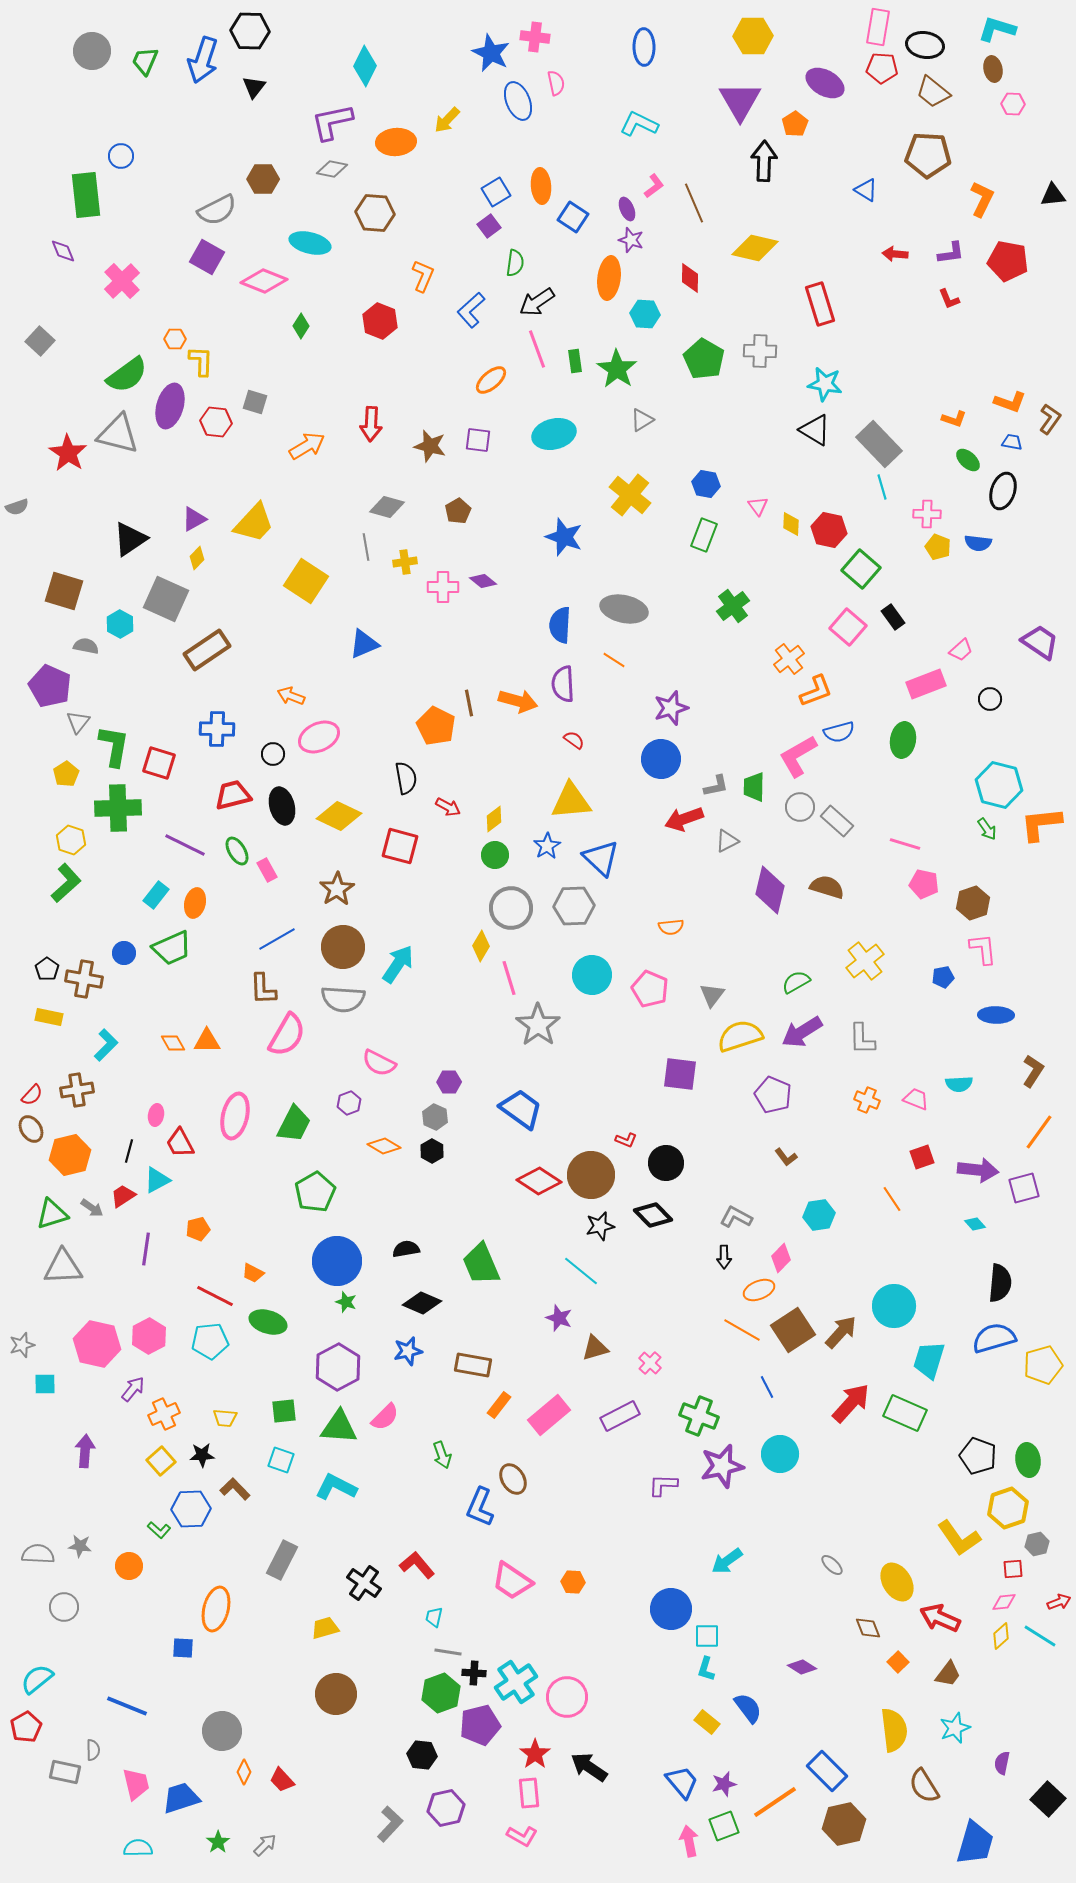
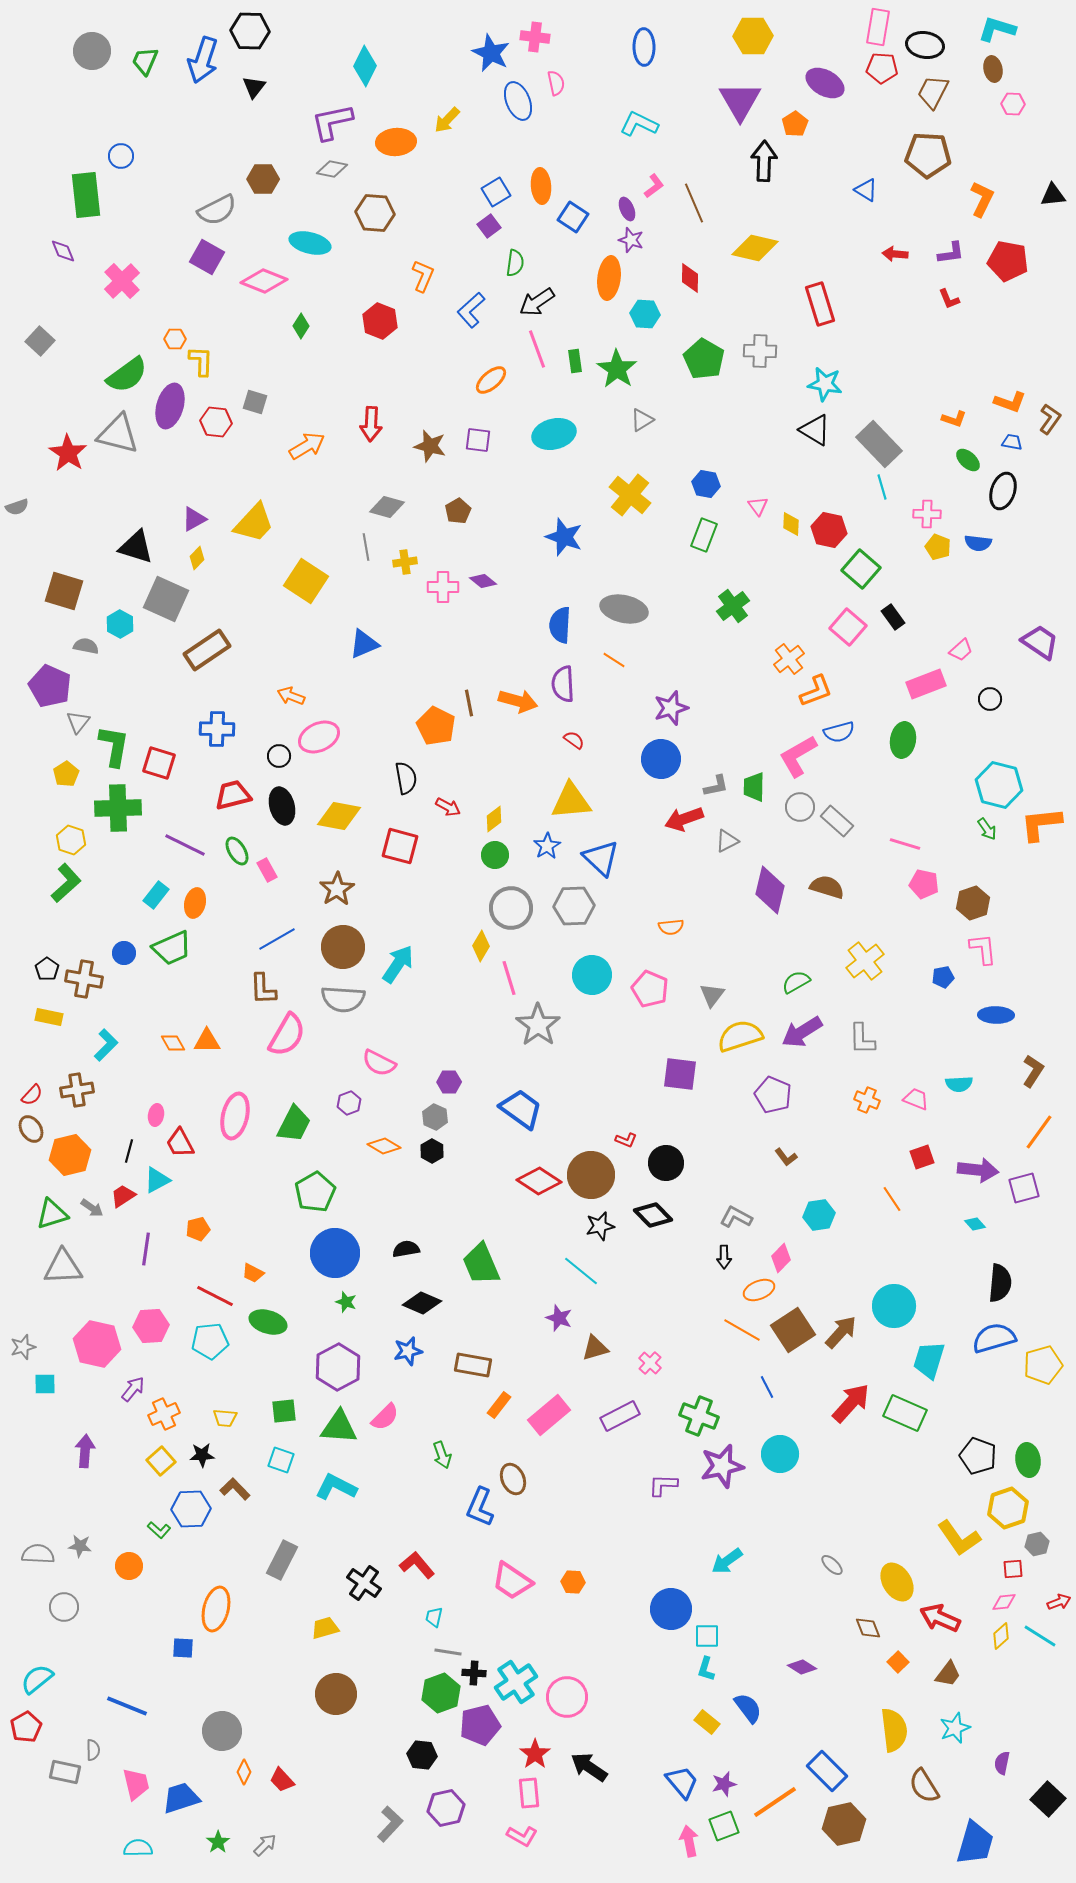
brown trapezoid at (933, 92): rotated 78 degrees clockwise
black triangle at (130, 539): moved 6 px right, 8 px down; rotated 51 degrees clockwise
black circle at (273, 754): moved 6 px right, 2 px down
yellow diamond at (339, 816): rotated 15 degrees counterclockwise
blue circle at (337, 1261): moved 2 px left, 8 px up
pink hexagon at (149, 1336): moved 2 px right, 10 px up; rotated 24 degrees clockwise
gray star at (22, 1345): moved 1 px right, 2 px down
brown ellipse at (513, 1479): rotated 8 degrees clockwise
